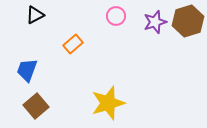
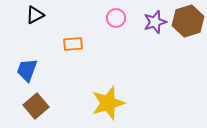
pink circle: moved 2 px down
orange rectangle: rotated 36 degrees clockwise
